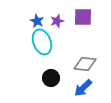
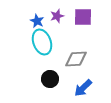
purple star: moved 5 px up
gray diamond: moved 9 px left, 5 px up; rotated 10 degrees counterclockwise
black circle: moved 1 px left, 1 px down
